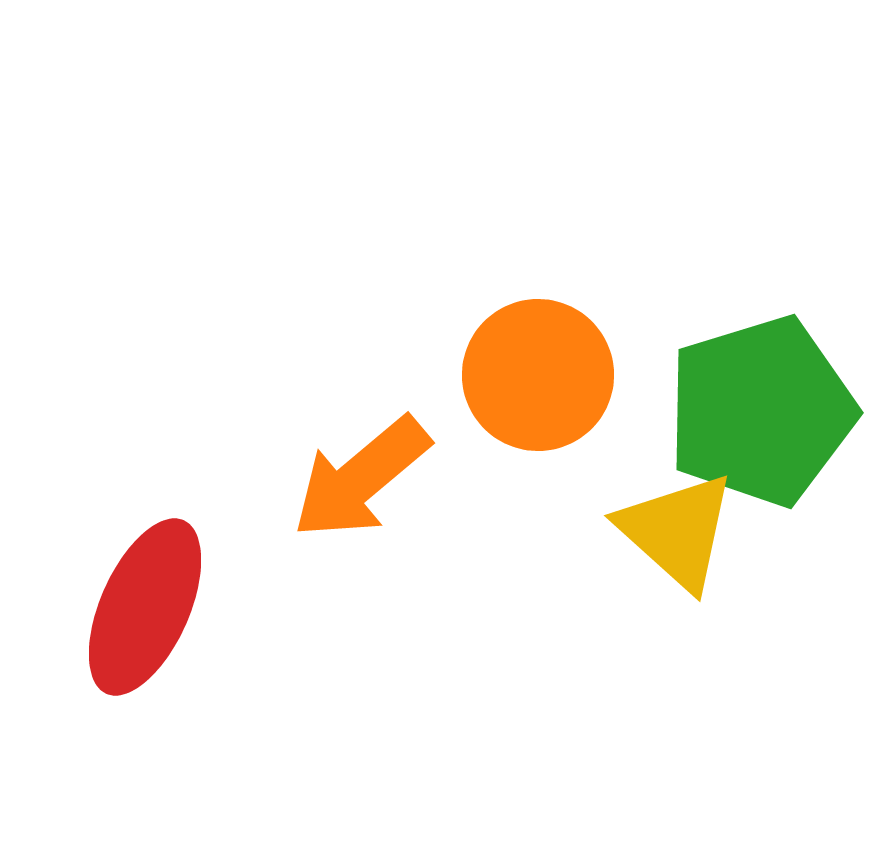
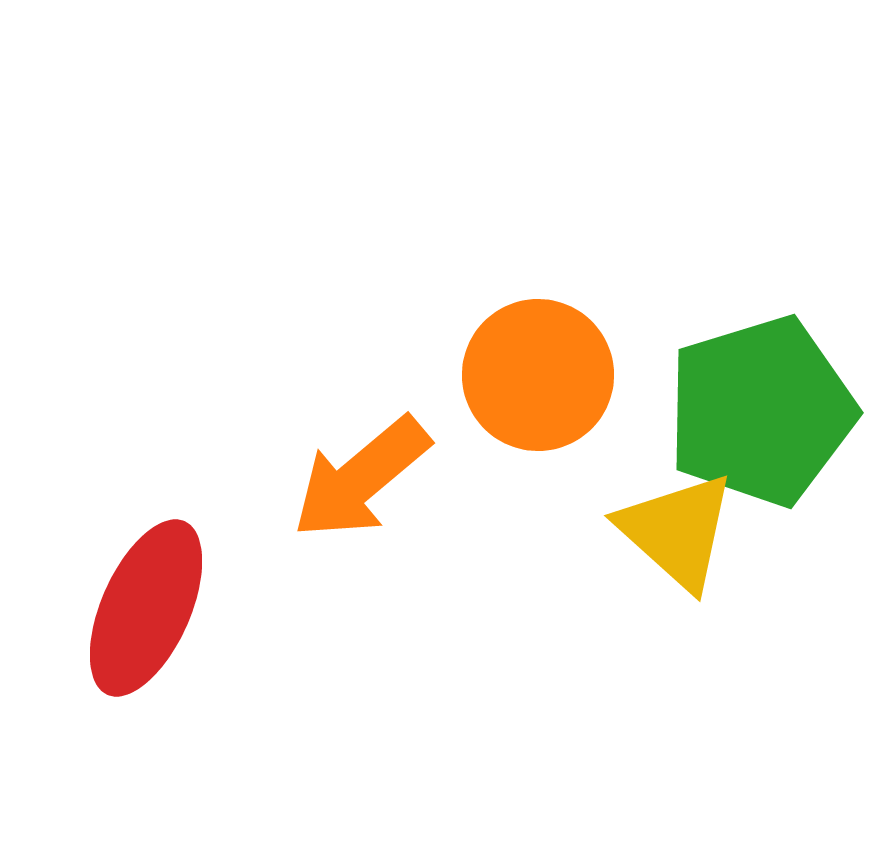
red ellipse: moved 1 px right, 1 px down
